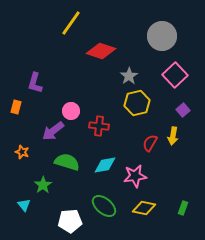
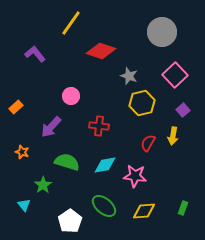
gray circle: moved 4 px up
gray star: rotated 18 degrees counterclockwise
purple L-shape: moved 29 px up; rotated 125 degrees clockwise
yellow hexagon: moved 5 px right
orange rectangle: rotated 32 degrees clockwise
pink circle: moved 15 px up
purple arrow: moved 2 px left, 4 px up; rotated 10 degrees counterclockwise
red semicircle: moved 2 px left
pink star: rotated 15 degrees clockwise
yellow diamond: moved 3 px down; rotated 15 degrees counterclockwise
white pentagon: rotated 30 degrees counterclockwise
